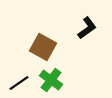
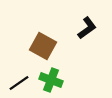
brown square: moved 1 px up
green cross: rotated 15 degrees counterclockwise
